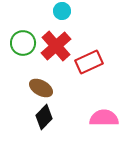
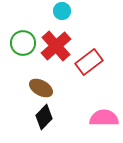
red rectangle: rotated 12 degrees counterclockwise
